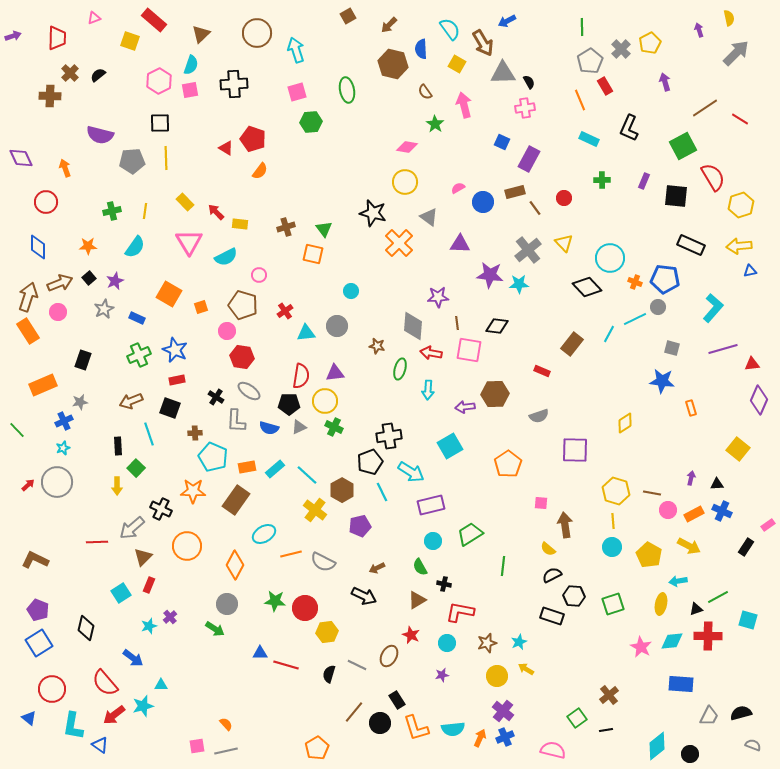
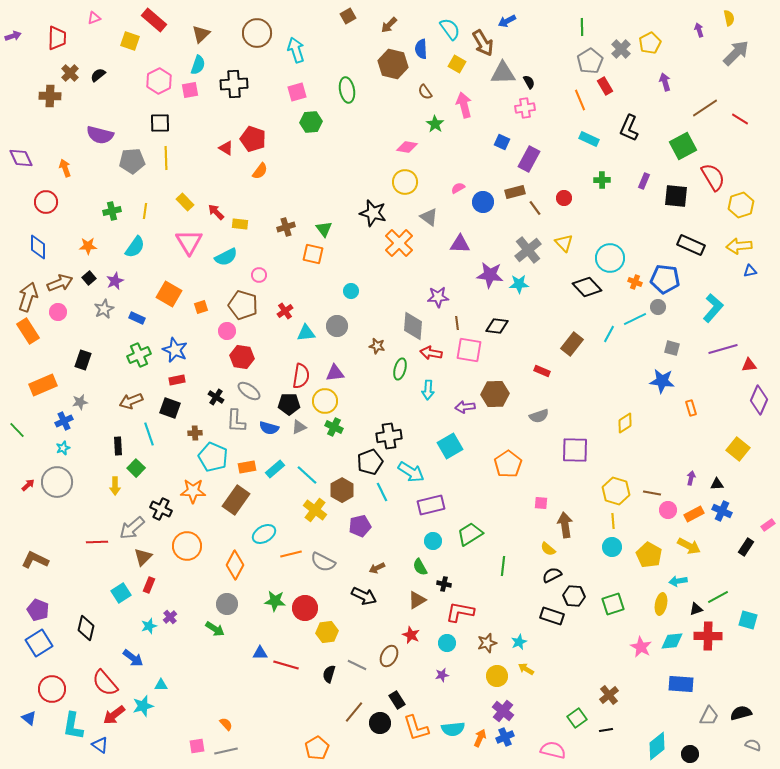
cyan semicircle at (191, 65): moved 7 px right
red triangle at (752, 364): moved 3 px left, 1 px down
yellow arrow at (117, 486): moved 2 px left
